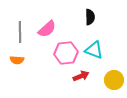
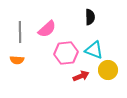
yellow circle: moved 6 px left, 10 px up
